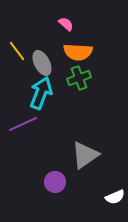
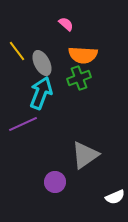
orange semicircle: moved 5 px right, 3 px down
